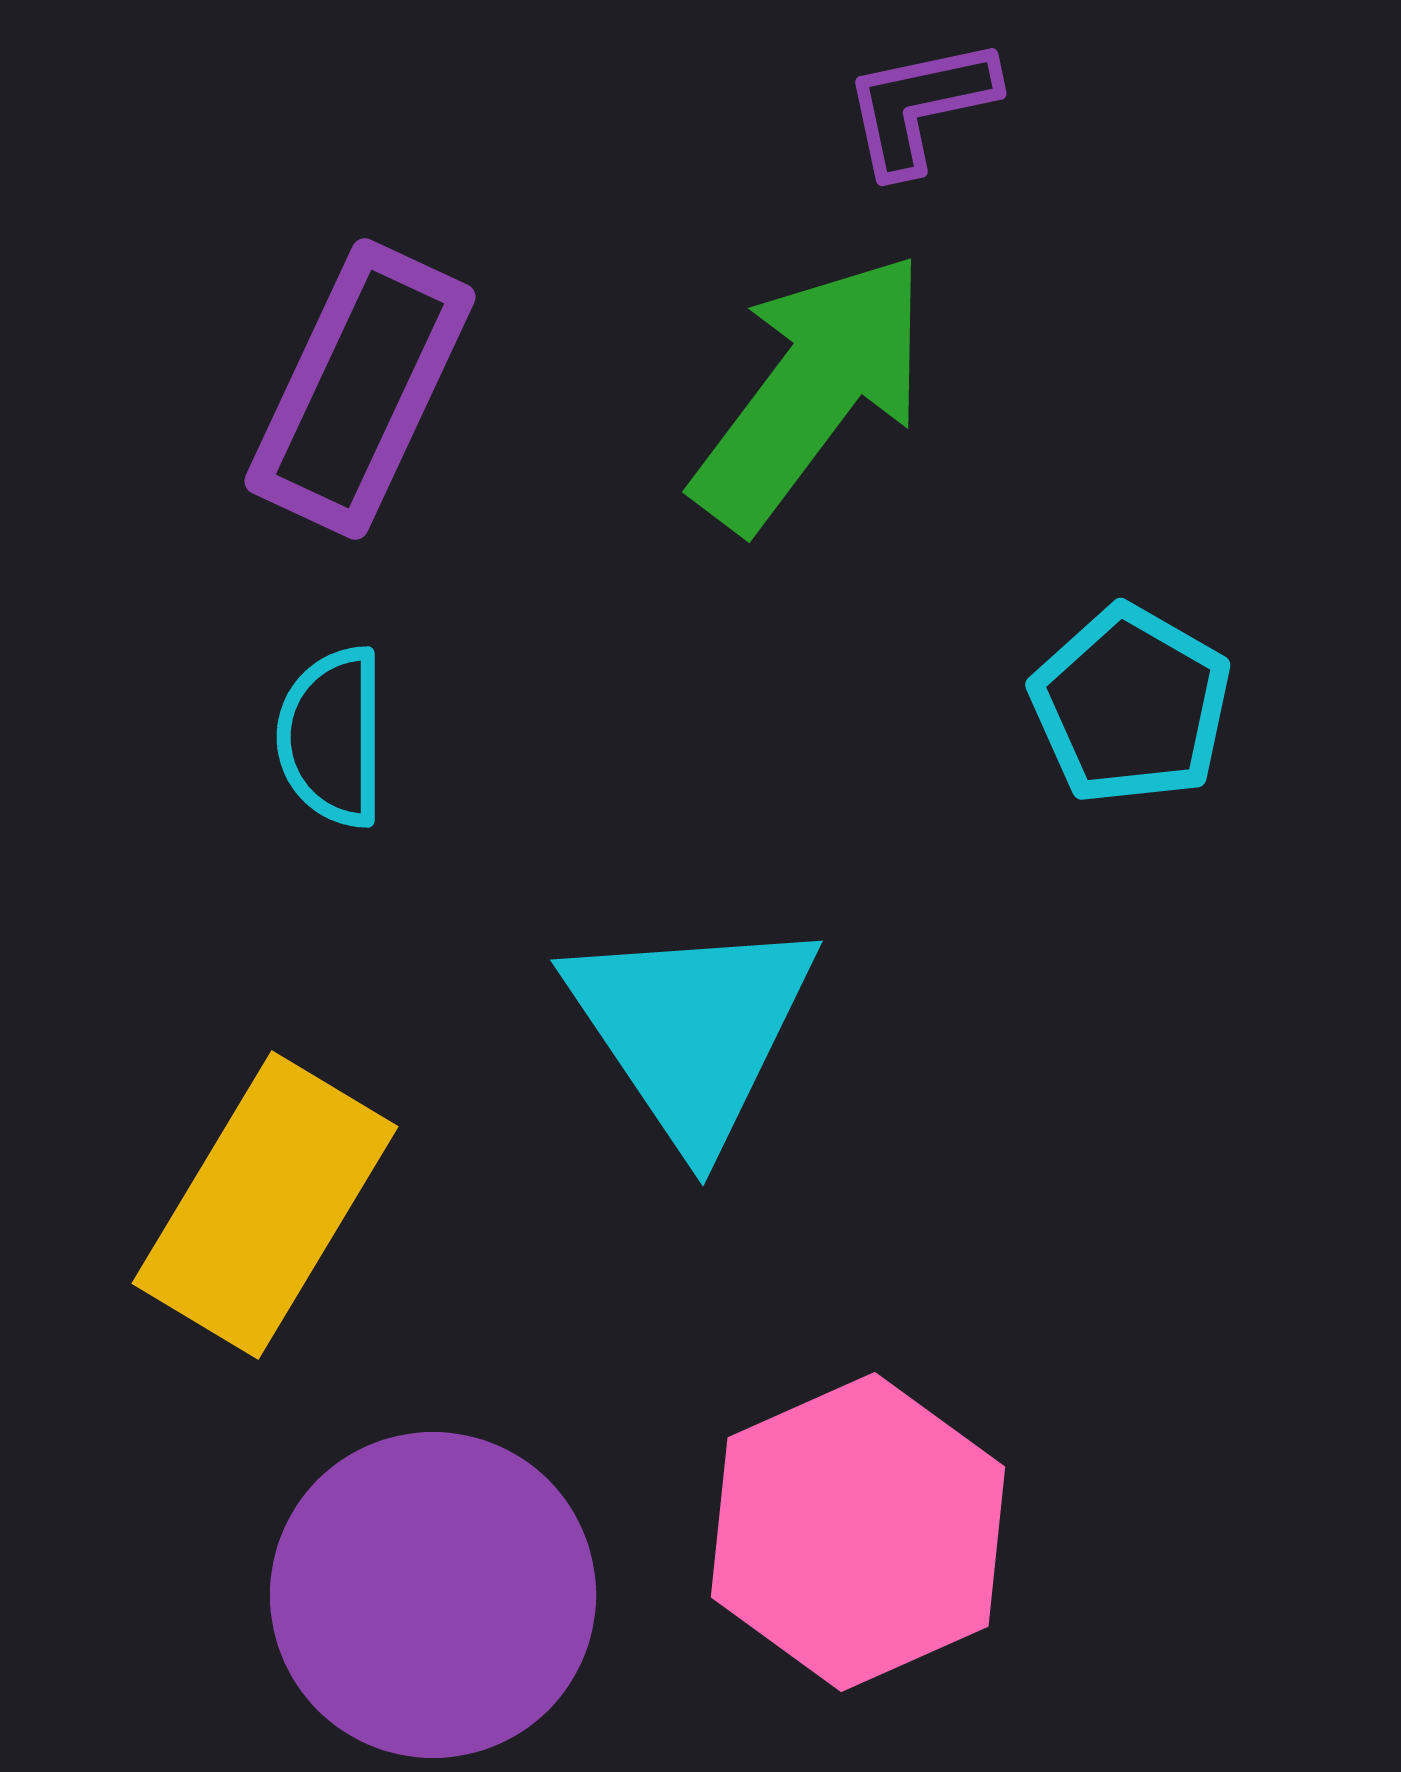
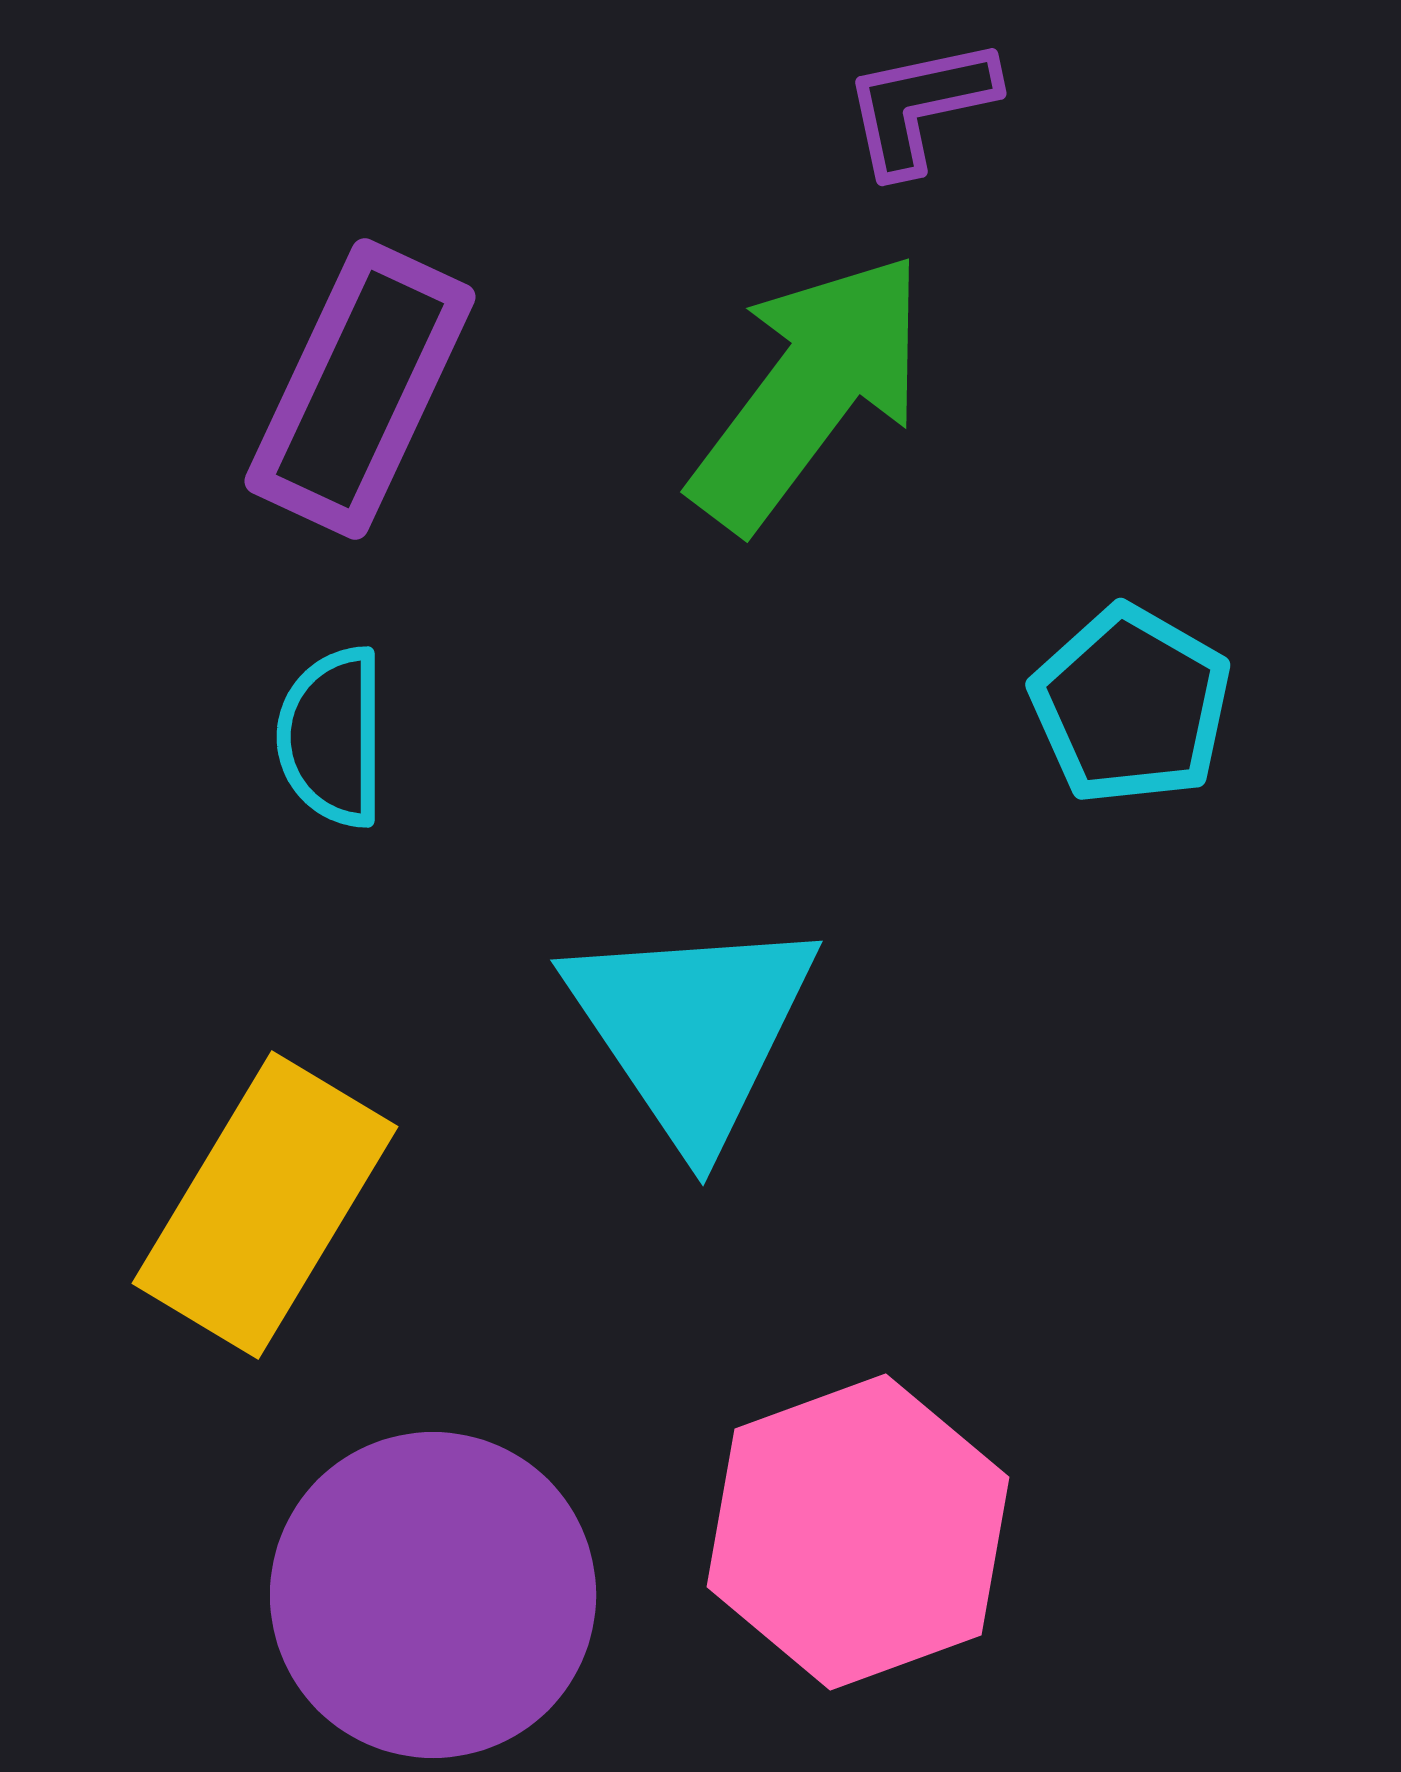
green arrow: moved 2 px left
pink hexagon: rotated 4 degrees clockwise
